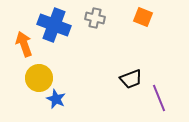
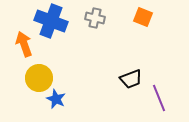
blue cross: moved 3 px left, 4 px up
